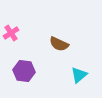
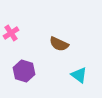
purple hexagon: rotated 10 degrees clockwise
cyan triangle: rotated 42 degrees counterclockwise
